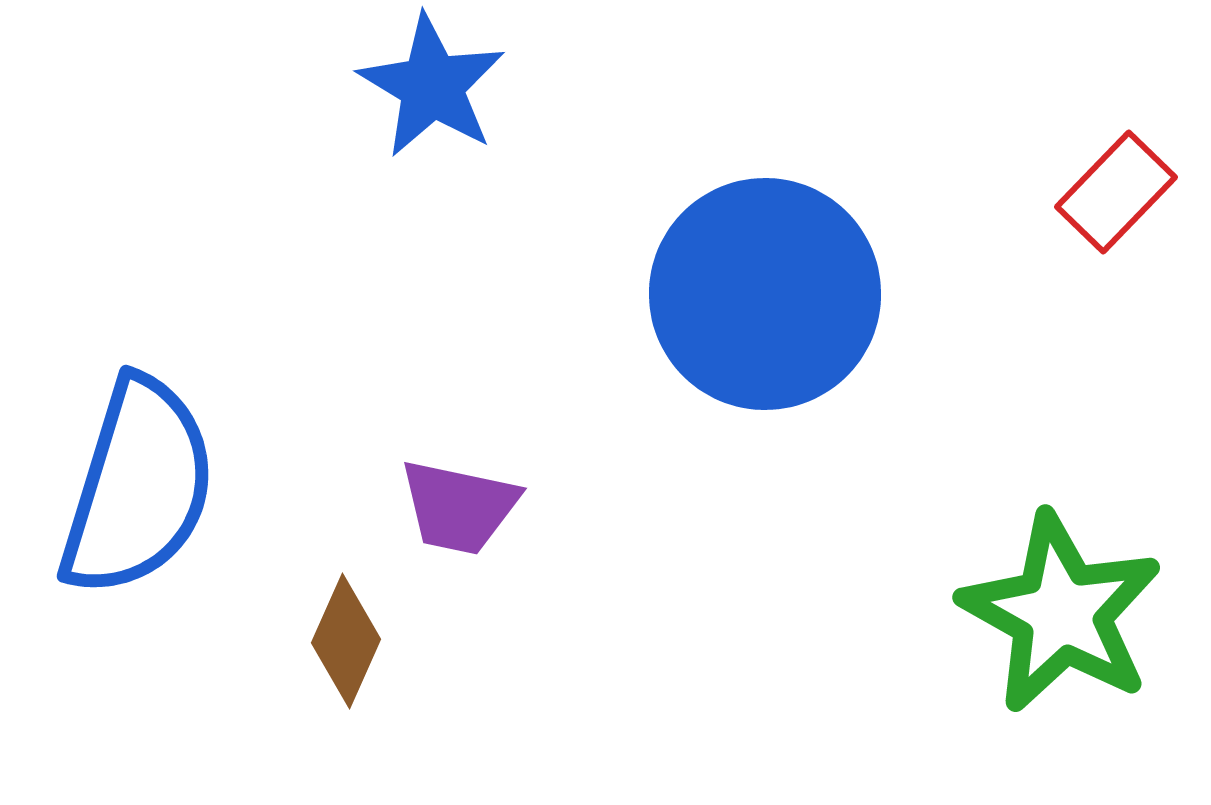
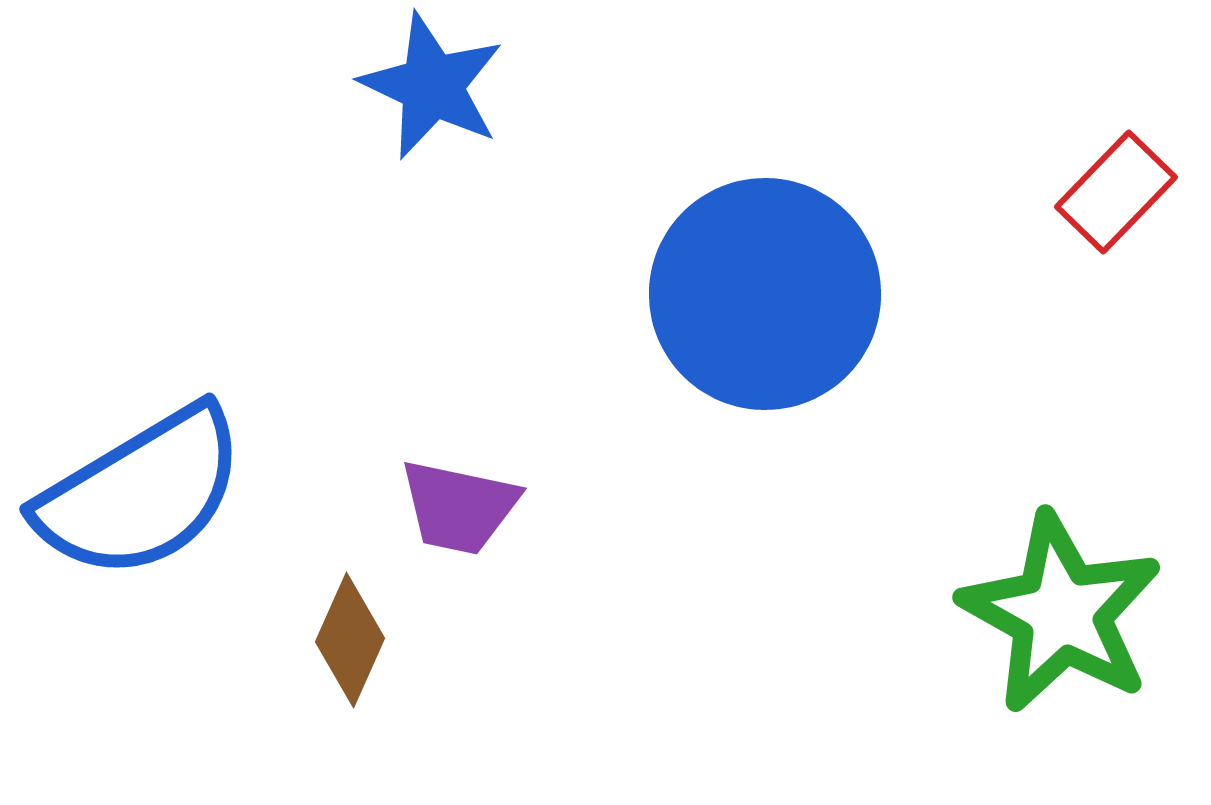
blue star: rotated 6 degrees counterclockwise
blue semicircle: moved 3 px right, 6 px down; rotated 42 degrees clockwise
brown diamond: moved 4 px right, 1 px up
